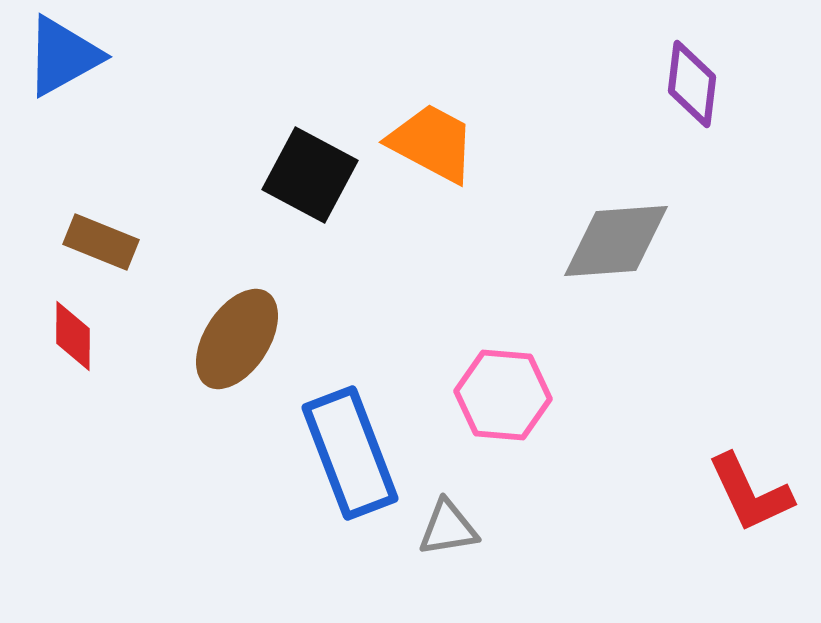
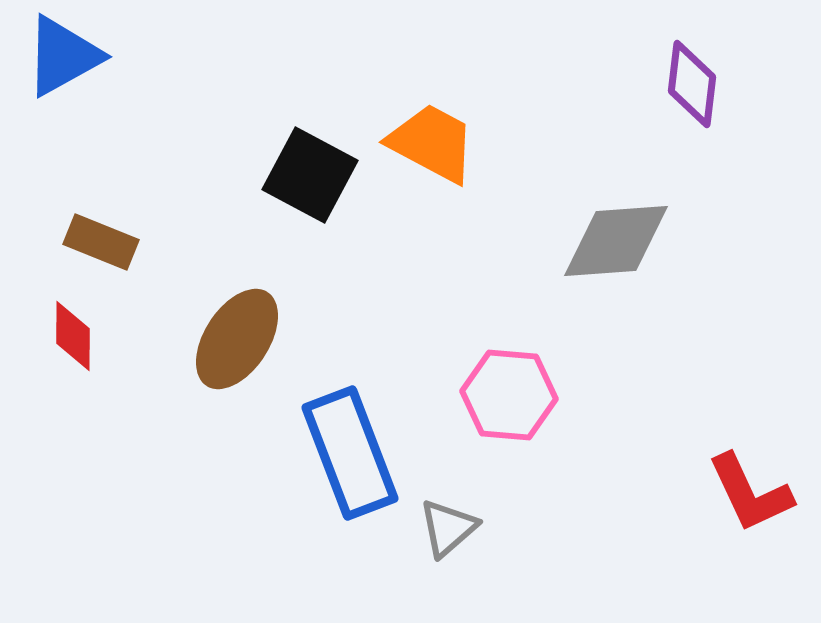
pink hexagon: moved 6 px right
gray triangle: rotated 32 degrees counterclockwise
